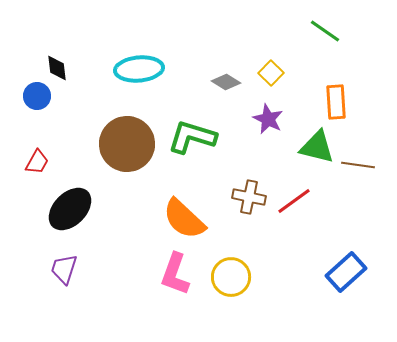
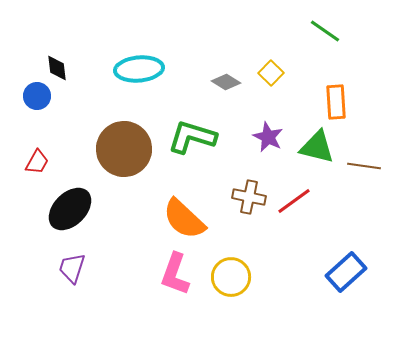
purple star: moved 18 px down
brown circle: moved 3 px left, 5 px down
brown line: moved 6 px right, 1 px down
purple trapezoid: moved 8 px right, 1 px up
